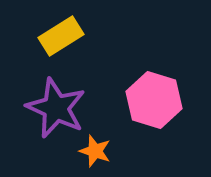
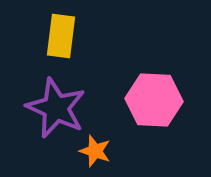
yellow rectangle: rotated 51 degrees counterclockwise
pink hexagon: rotated 14 degrees counterclockwise
